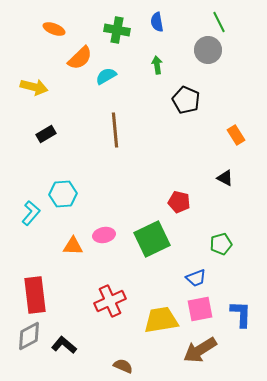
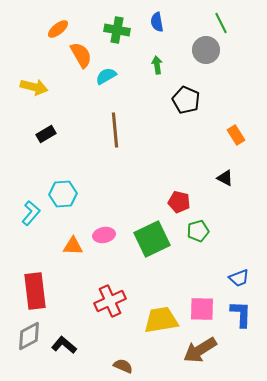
green line: moved 2 px right, 1 px down
orange ellipse: moved 4 px right; rotated 60 degrees counterclockwise
gray circle: moved 2 px left
orange semicircle: moved 1 px right, 3 px up; rotated 76 degrees counterclockwise
green pentagon: moved 23 px left, 13 px up
blue trapezoid: moved 43 px right
red rectangle: moved 4 px up
pink square: moved 2 px right; rotated 12 degrees clockwise
